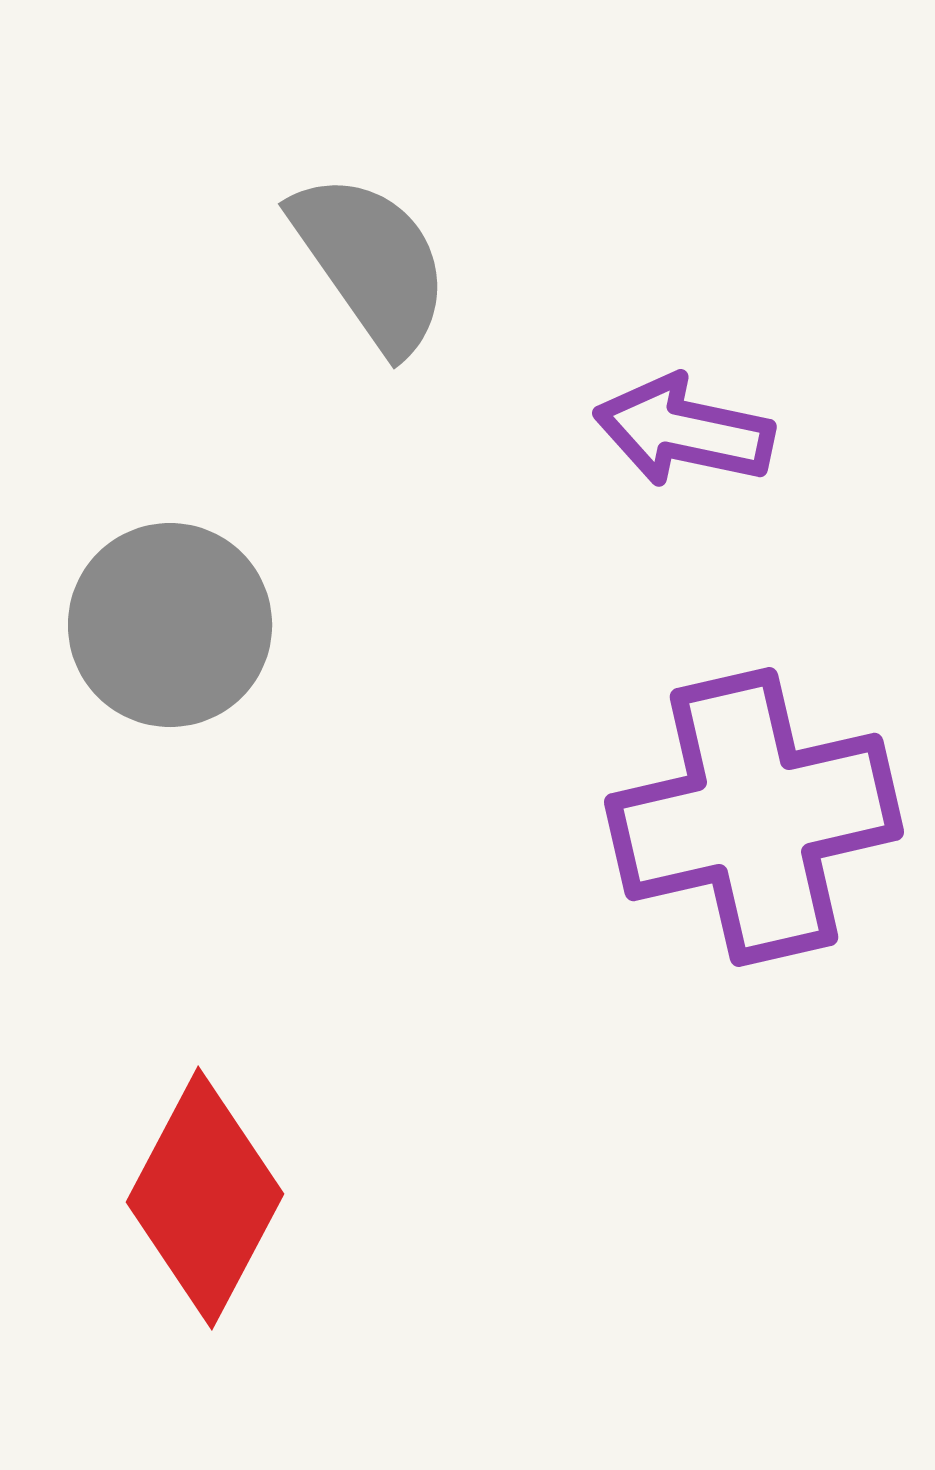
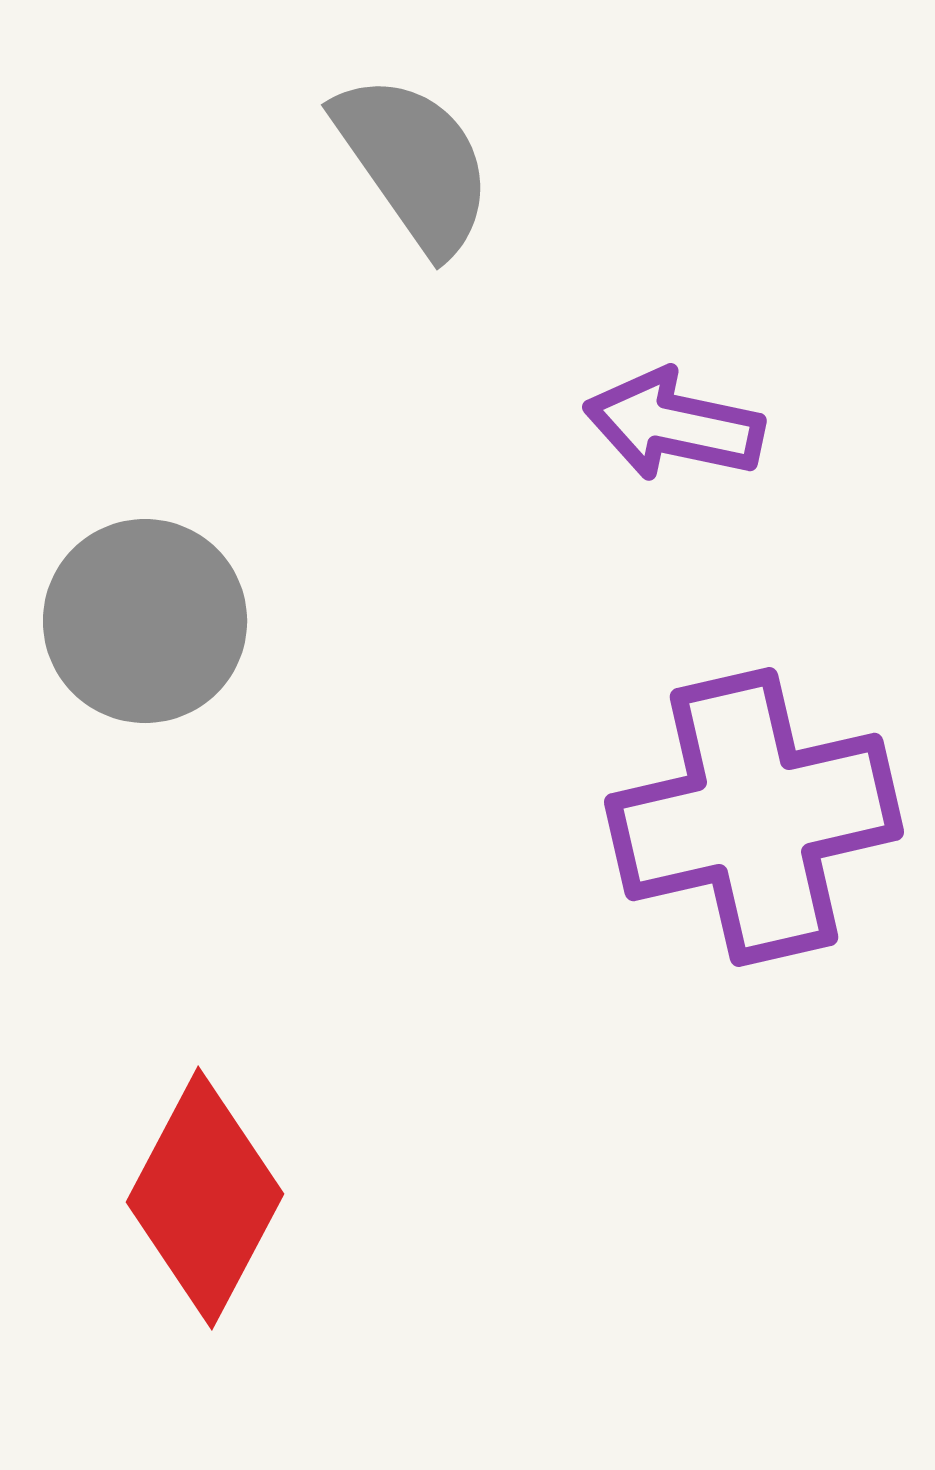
gray semicircle: moved 43 px right, 99 px up
purple arrow: moved 10 px left, 6 px up
gray circle: moved 25 px left, 4 px up
